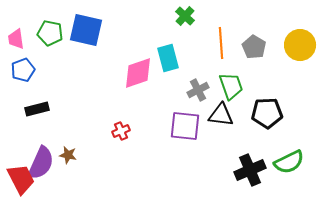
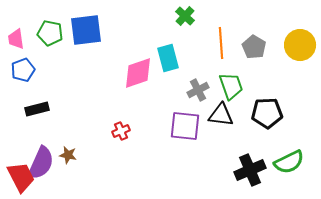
blue square: rotated 20 degrees counterclockwise
red trapezoid: moved 2 px up
